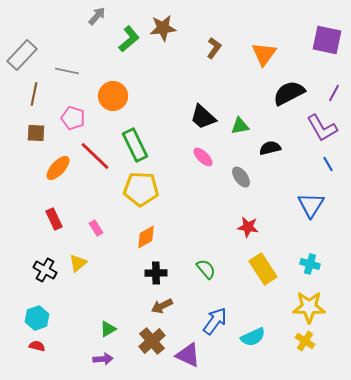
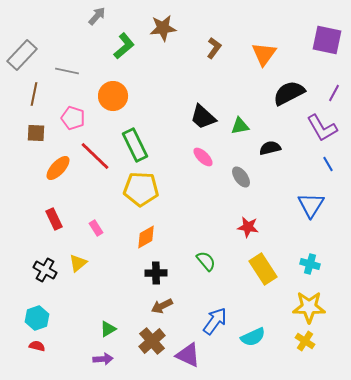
green L-shape at (129, 39): moved 5 px left, 7 px down
green semicircle at (206, 269): moved 8 px up
